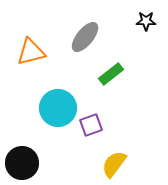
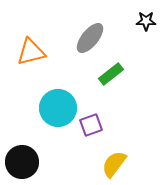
gray ellipse: moved 5 px right, 1 px down
black circle: moved 1 px up
